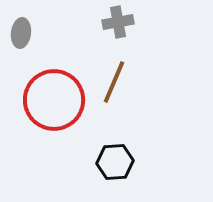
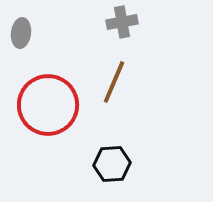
gray cross: moved 4 px right
red circle: moved 6 px left, 5 px down
black hexagon: moved 3 px left, 2 px down
